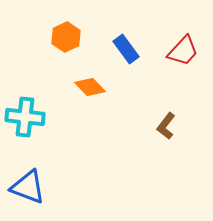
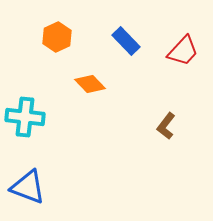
orange hexagon: moved 9 px left
blue rectangle: moved 8 px up; rotated 8 degrees counterclockwise
orange diamond: moved 3 px up
